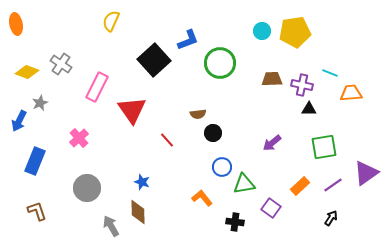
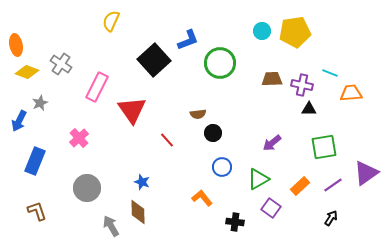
orange ellipse: moved 21 px down
green triangle: moved 14 px right, 5 px up; rotated 20 degrees counterclockwise
